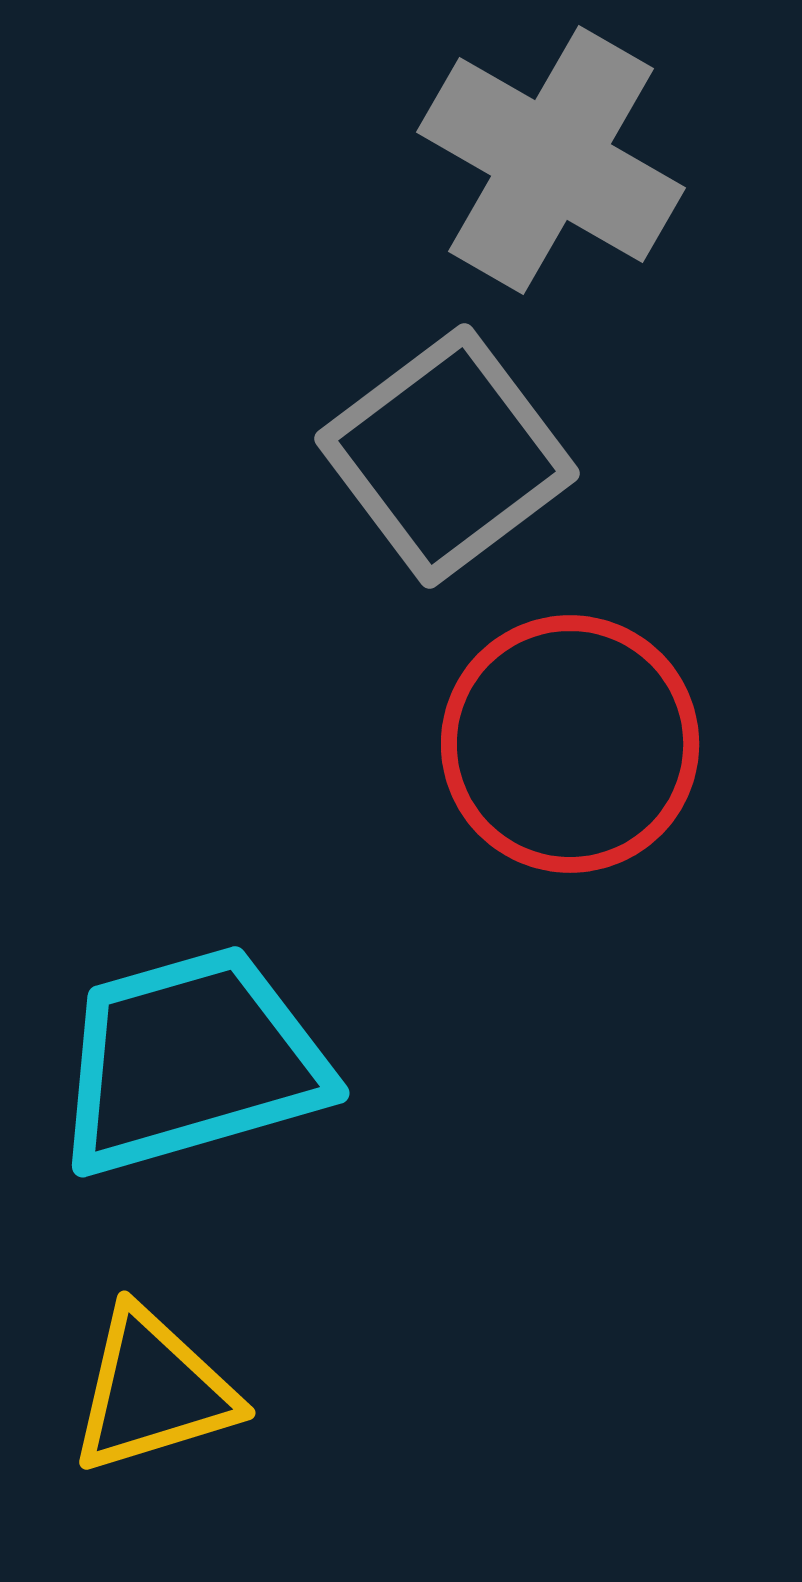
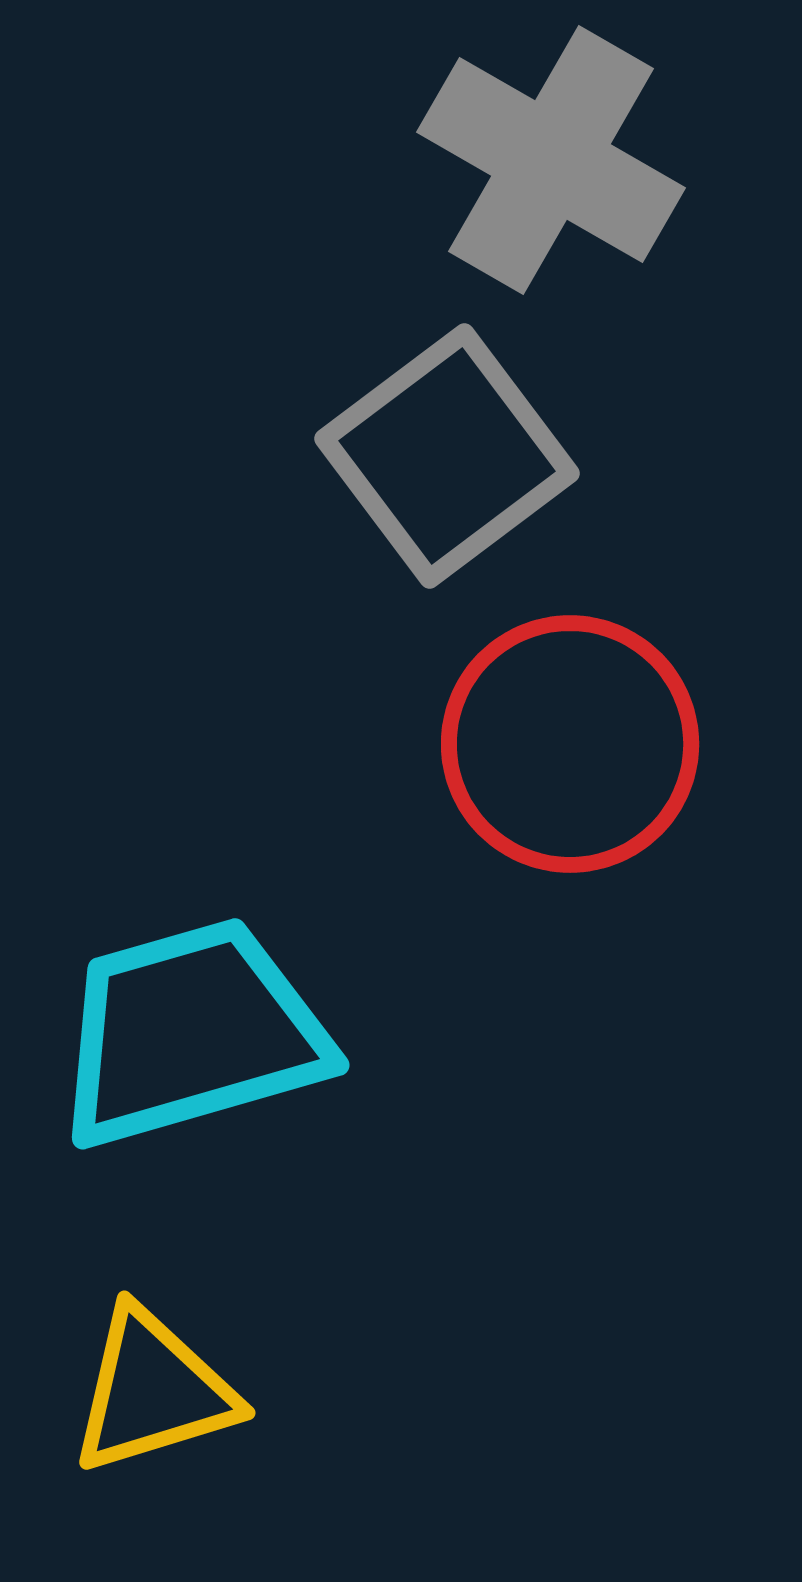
cyan trapezoid: moved 28 px up
